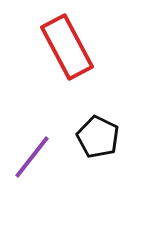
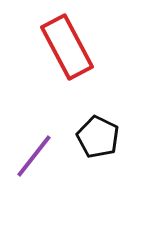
purple line: moved 2 px right, 1 px up
